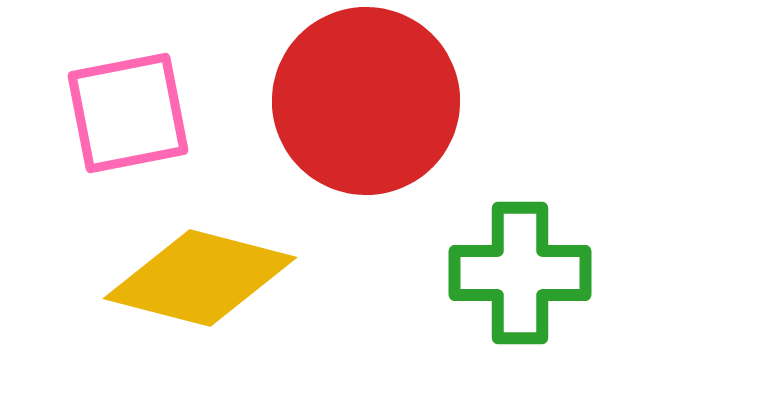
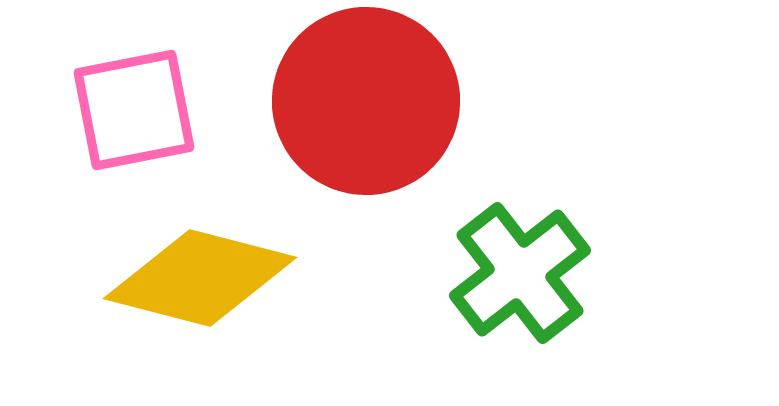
pink square: moved 6 px right, 3 px up
green cross: rotated 38 degrees counterclockwise
